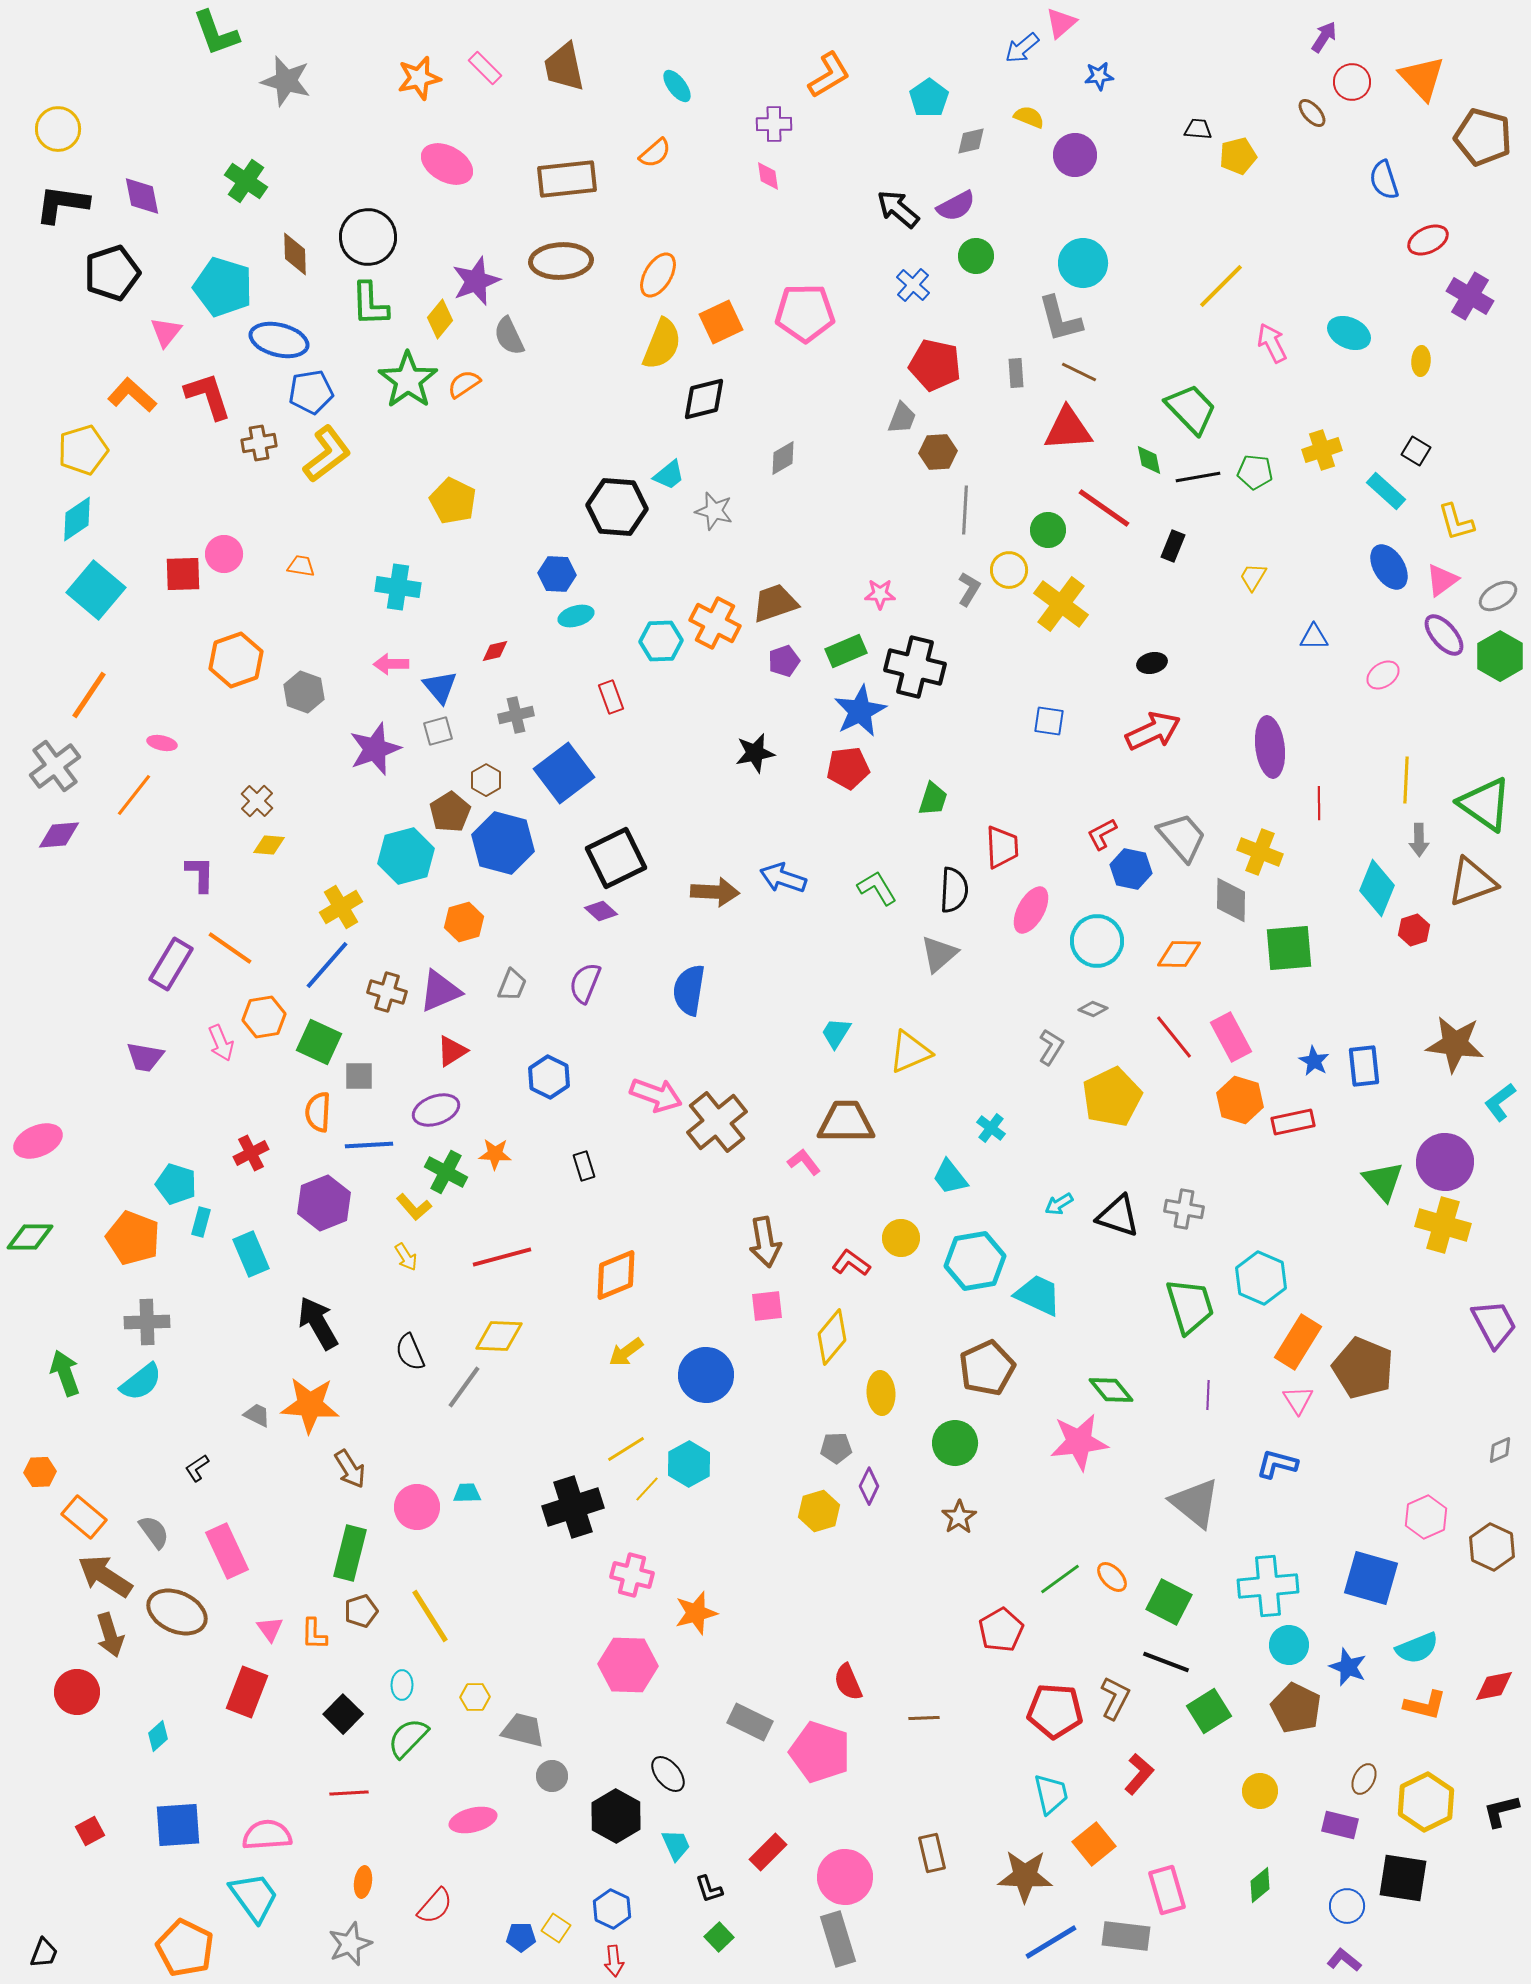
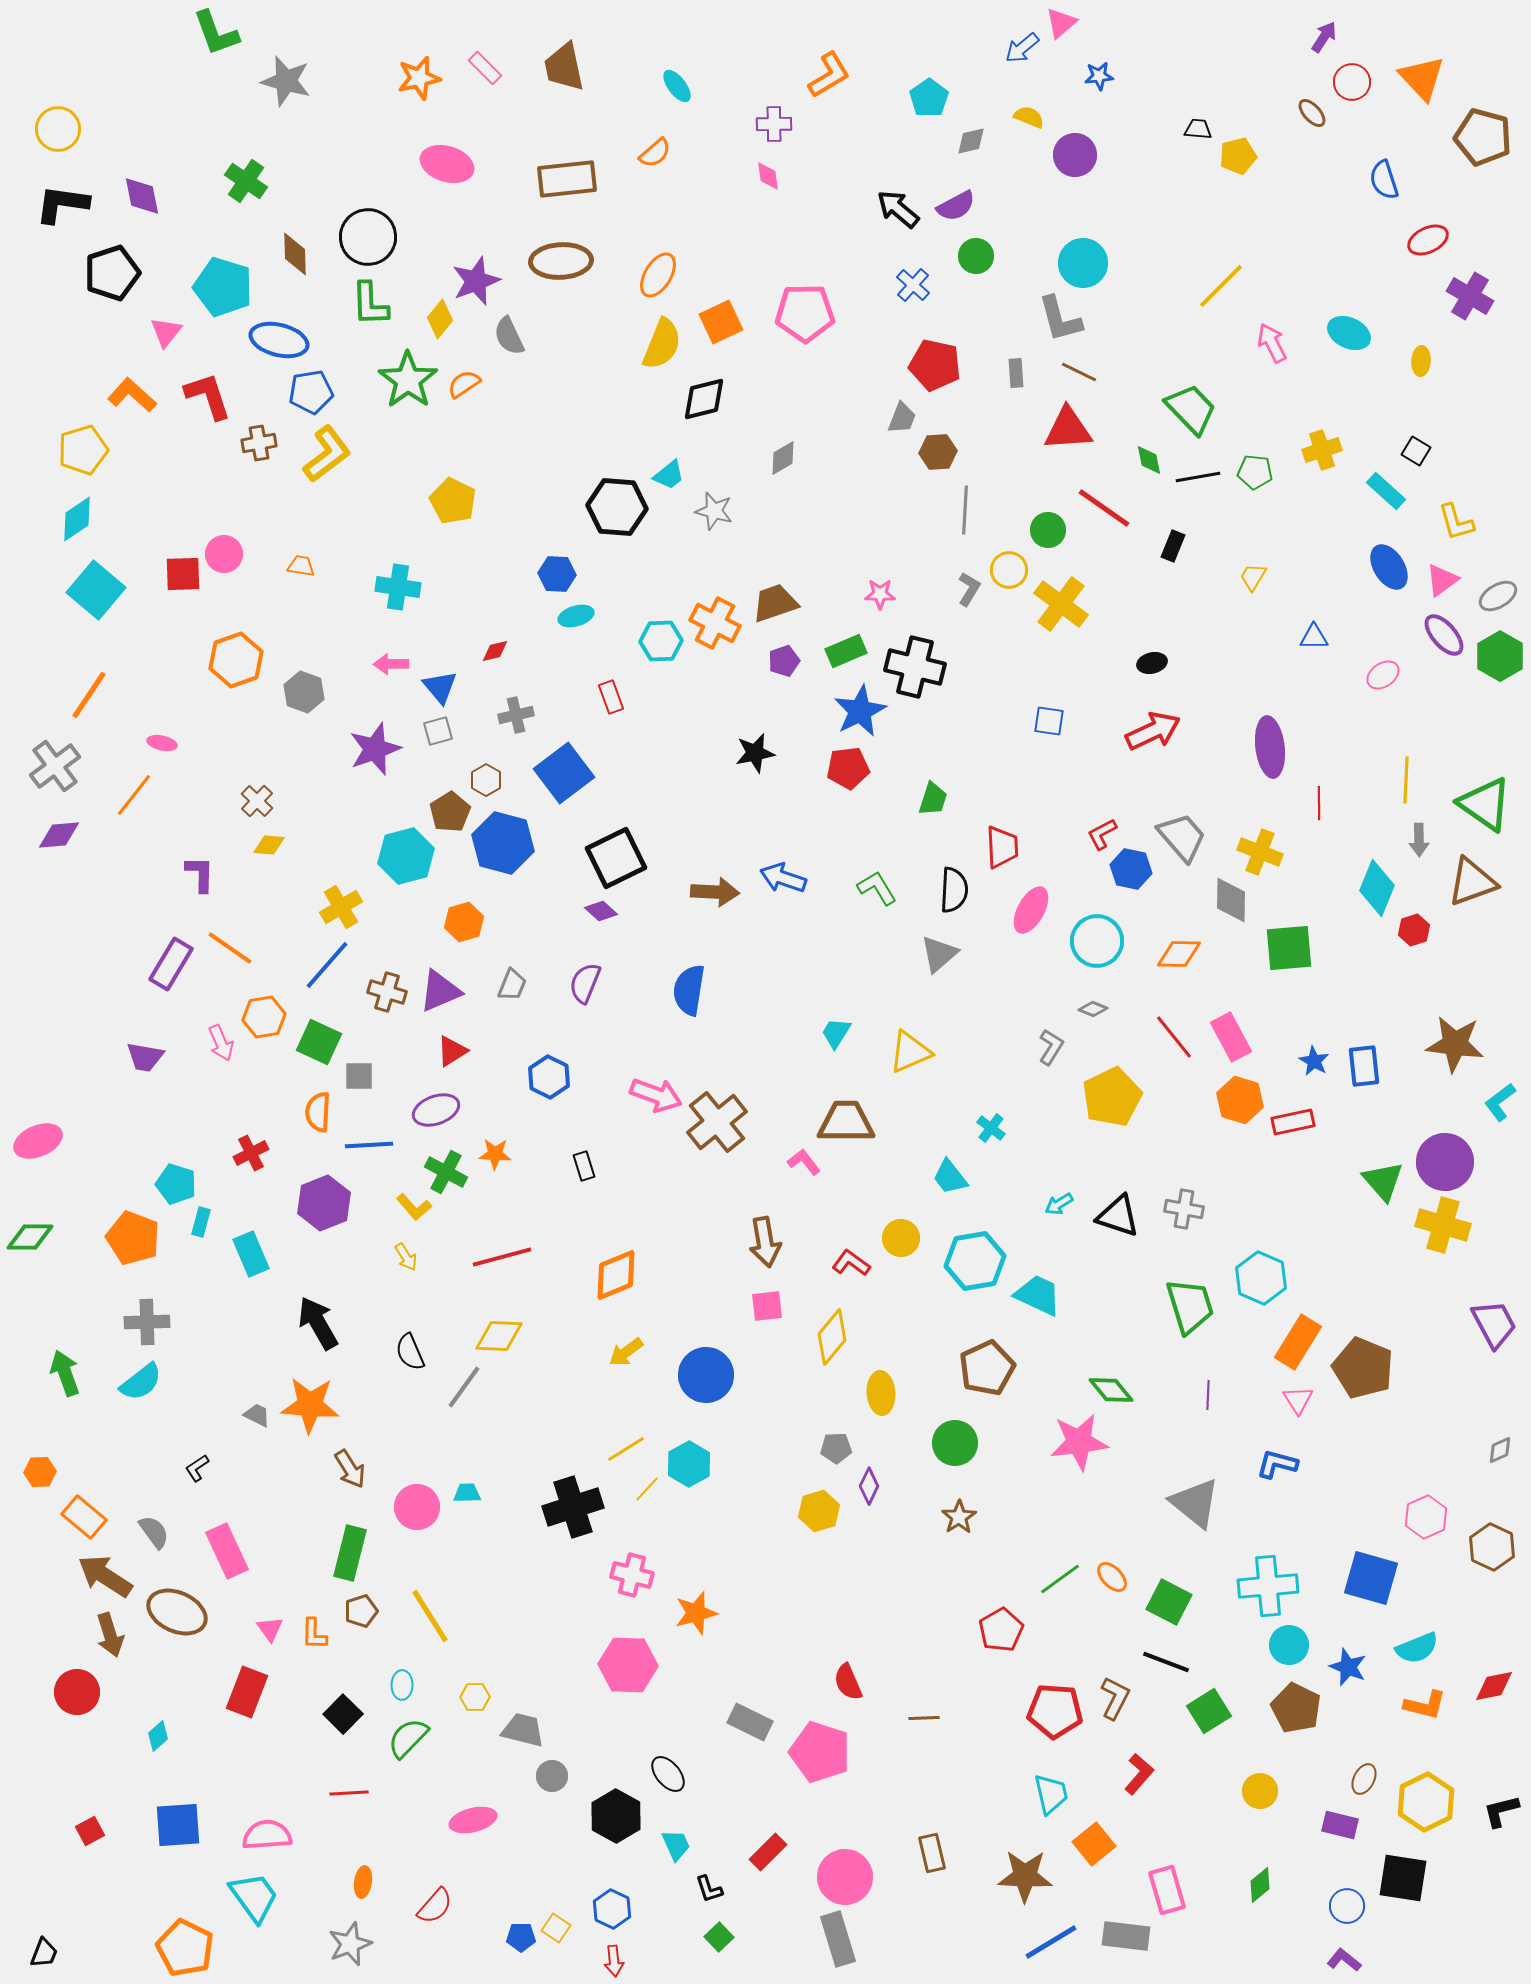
pink ellipse at (447, 164): rotated 12 degrees counterclockwise
